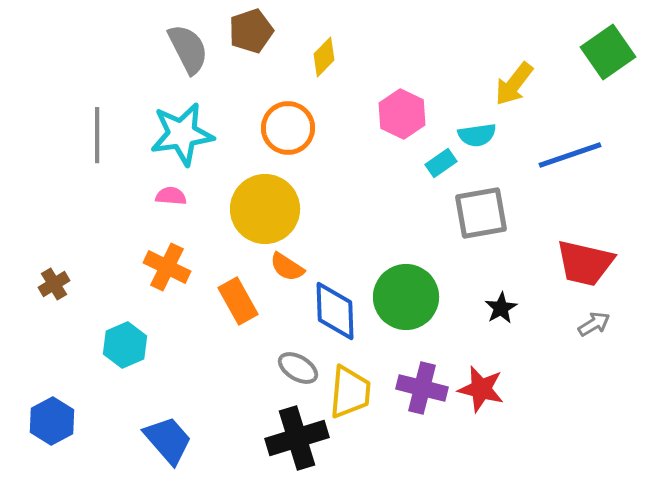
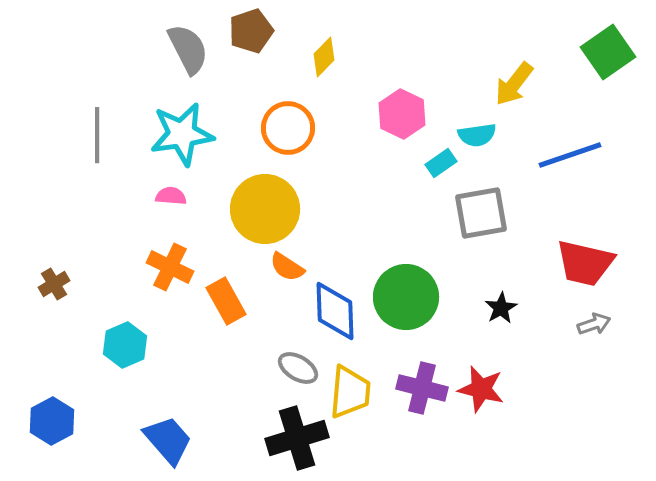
orange cross: moved 3 px right
orange rectangle: moved 12 px left
gray arrow: rotated 12 degrees clockwise
